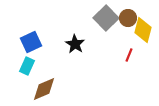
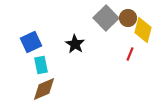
red line: moved 1 px right, 1 px up
cyan rectangle: moved 14 px right, 1 px up; rotated 36 degrees counterclockwise
